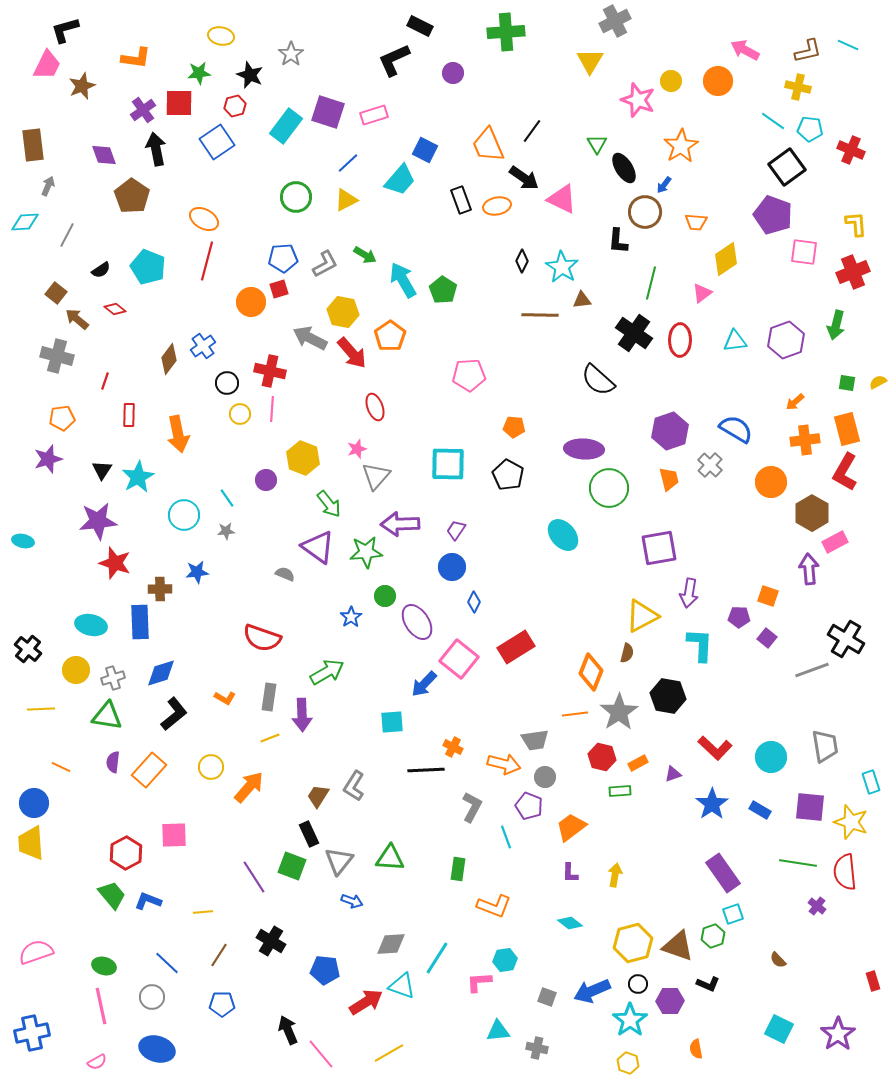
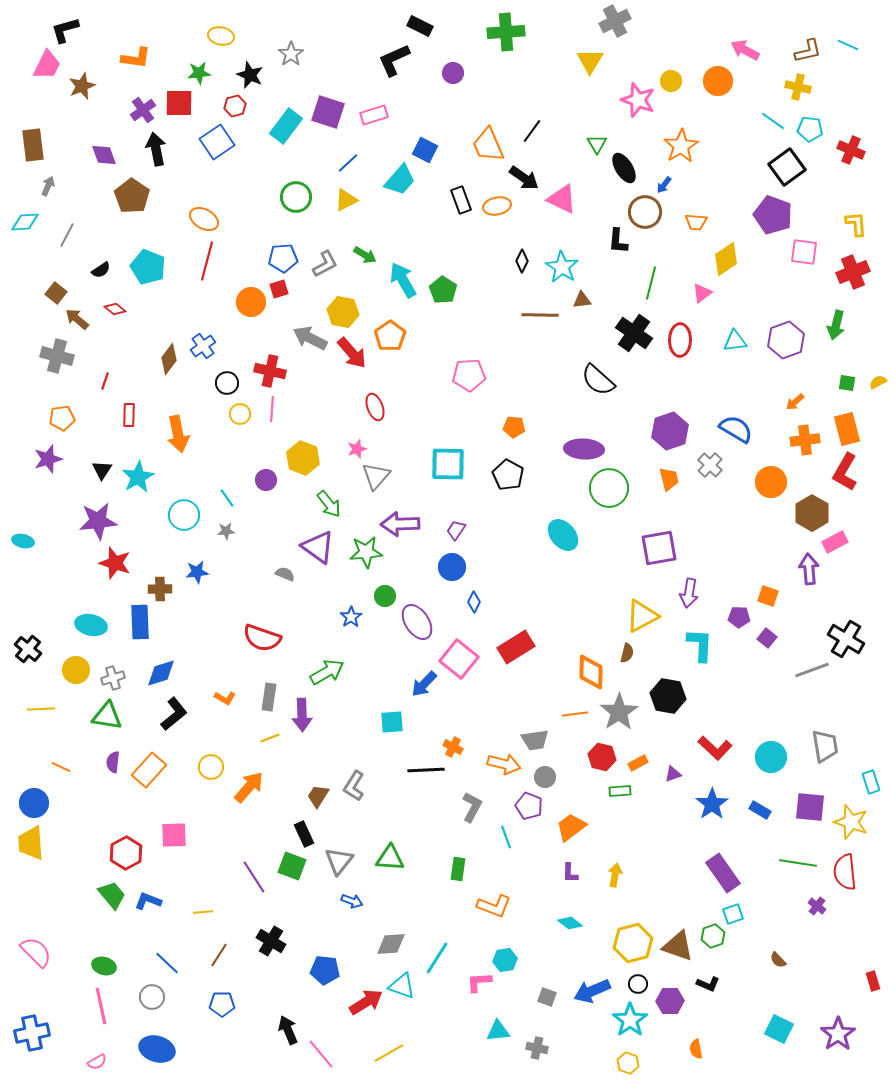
orange diamond at (591, 672): rotated 21 degrees counterclockwise
black rectangle at (309, 834): moved 5 px left
pink semicircle at (36, 952): rotated 64 degrees clockwise
